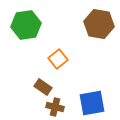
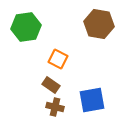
green hexagon: moved 2 px down
orange square: rotated 24 degrees counterclockwise
brown rectangle: moved 8 px right, 2 px up
blue square: moved 3 px up
